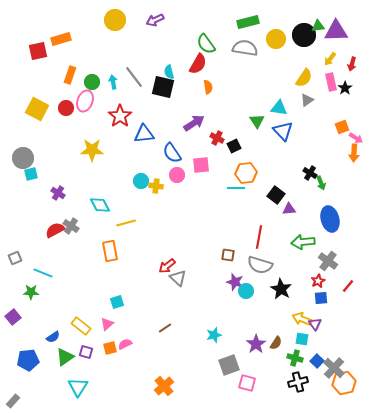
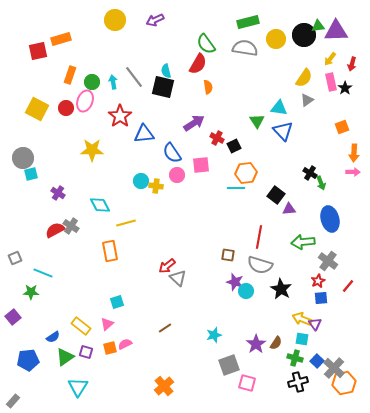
cyan semicircle at (169, 72): moved 3 px left, 1 px up
pink arrow at (356, 138): moved 3 px left, 34 px down; rotated 32 degrees counterclockwise
